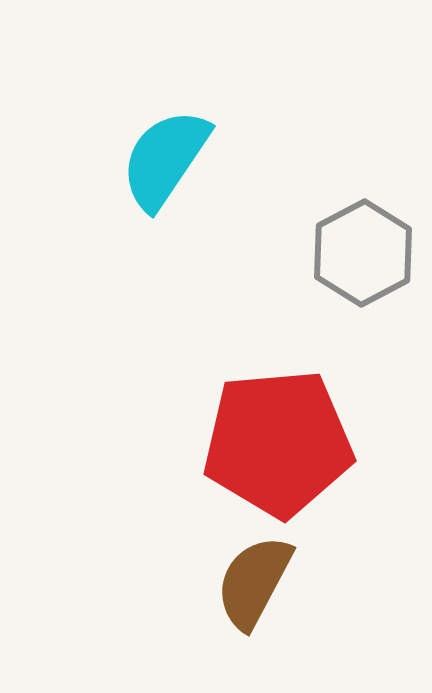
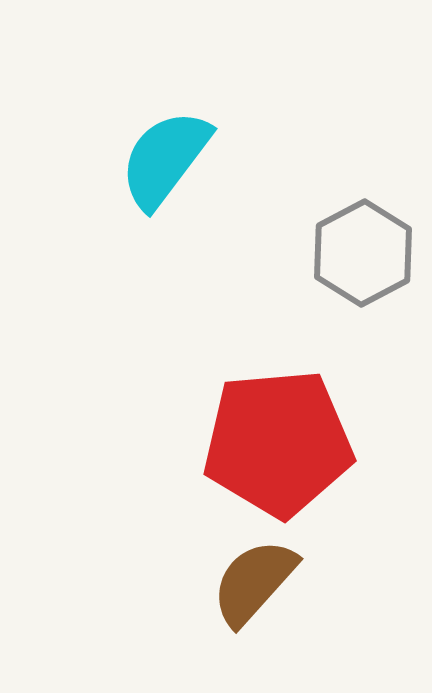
cyan semicircle: rotated 3 degrees clockwise
brown semicircle: rotated 14 degrees clockwise
